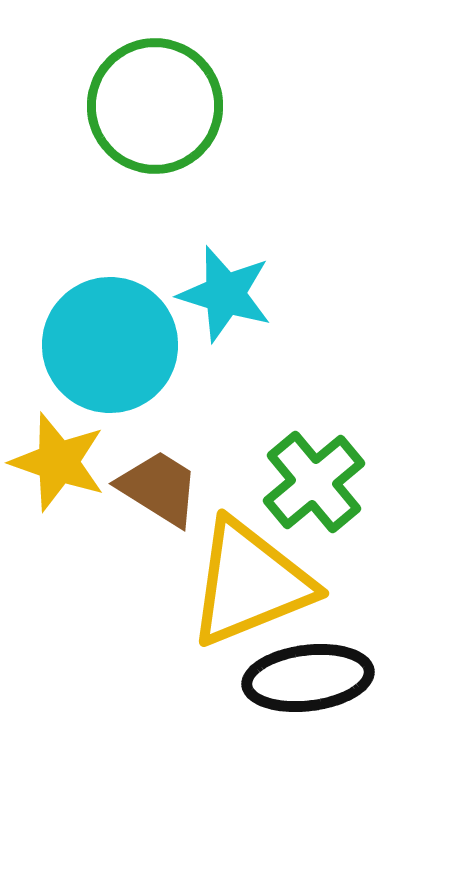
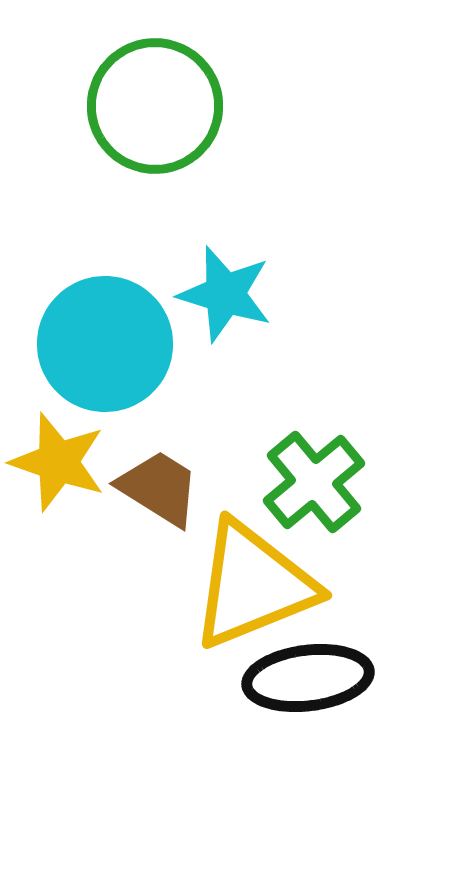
cyan circle: moved 5 px left, 1 px up
yellow triangle: moved 3 px right, 2 px down
